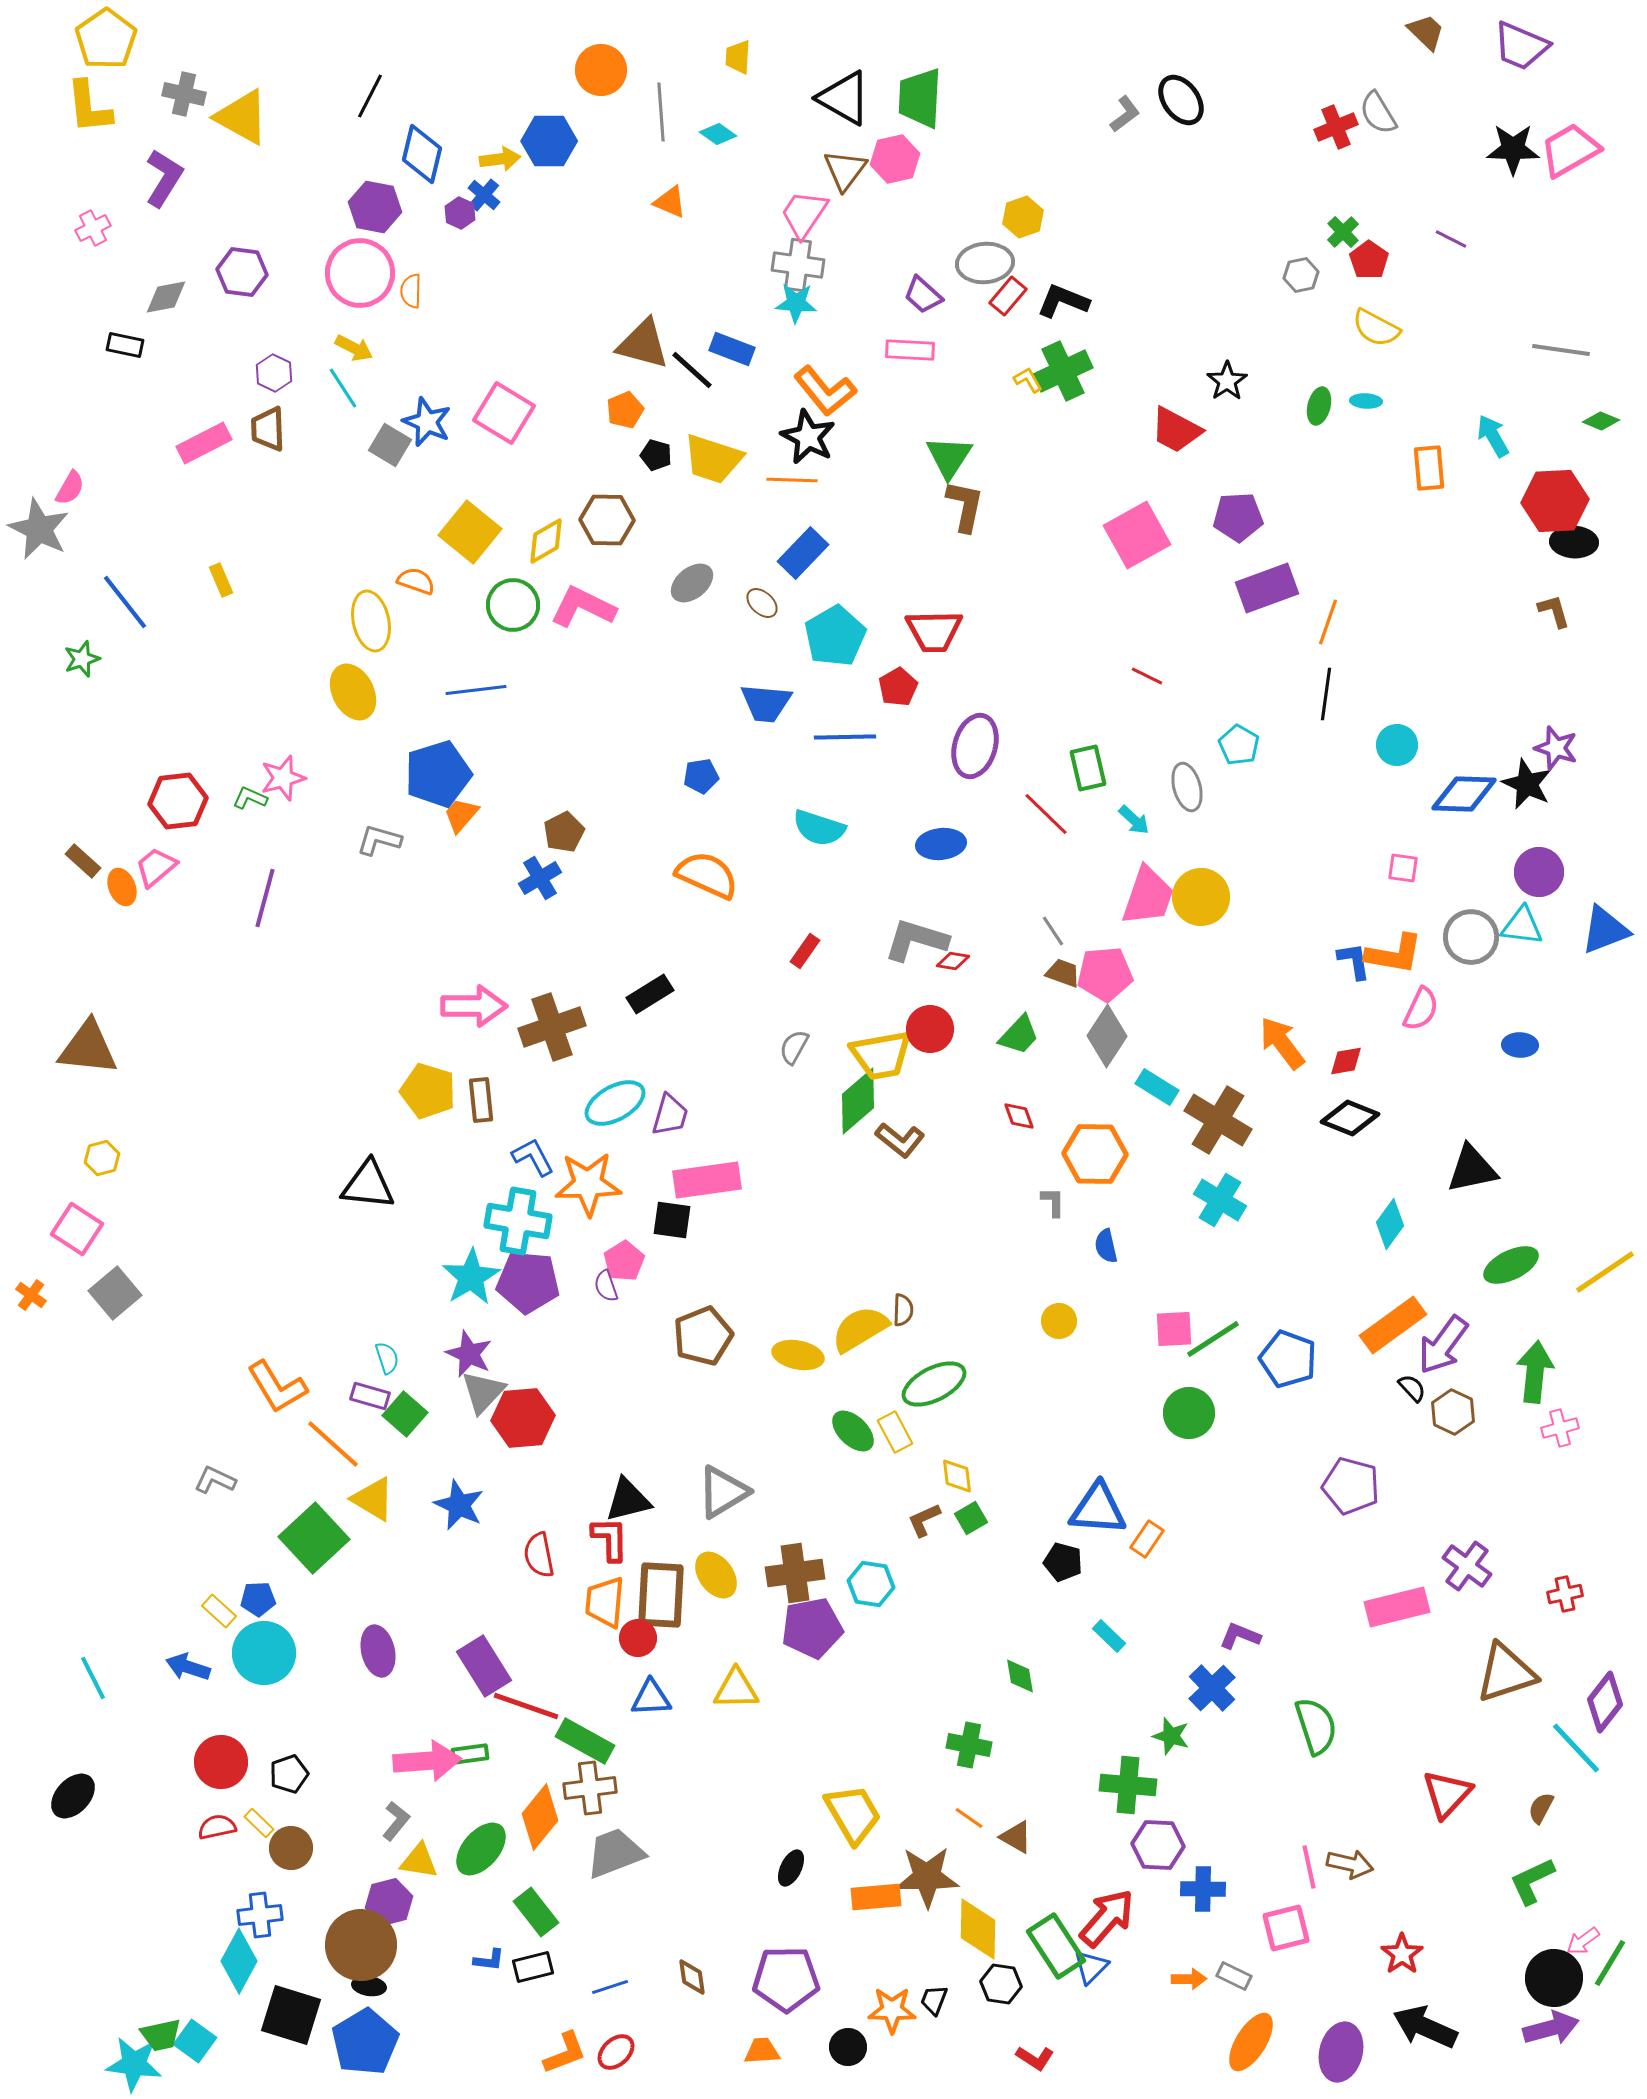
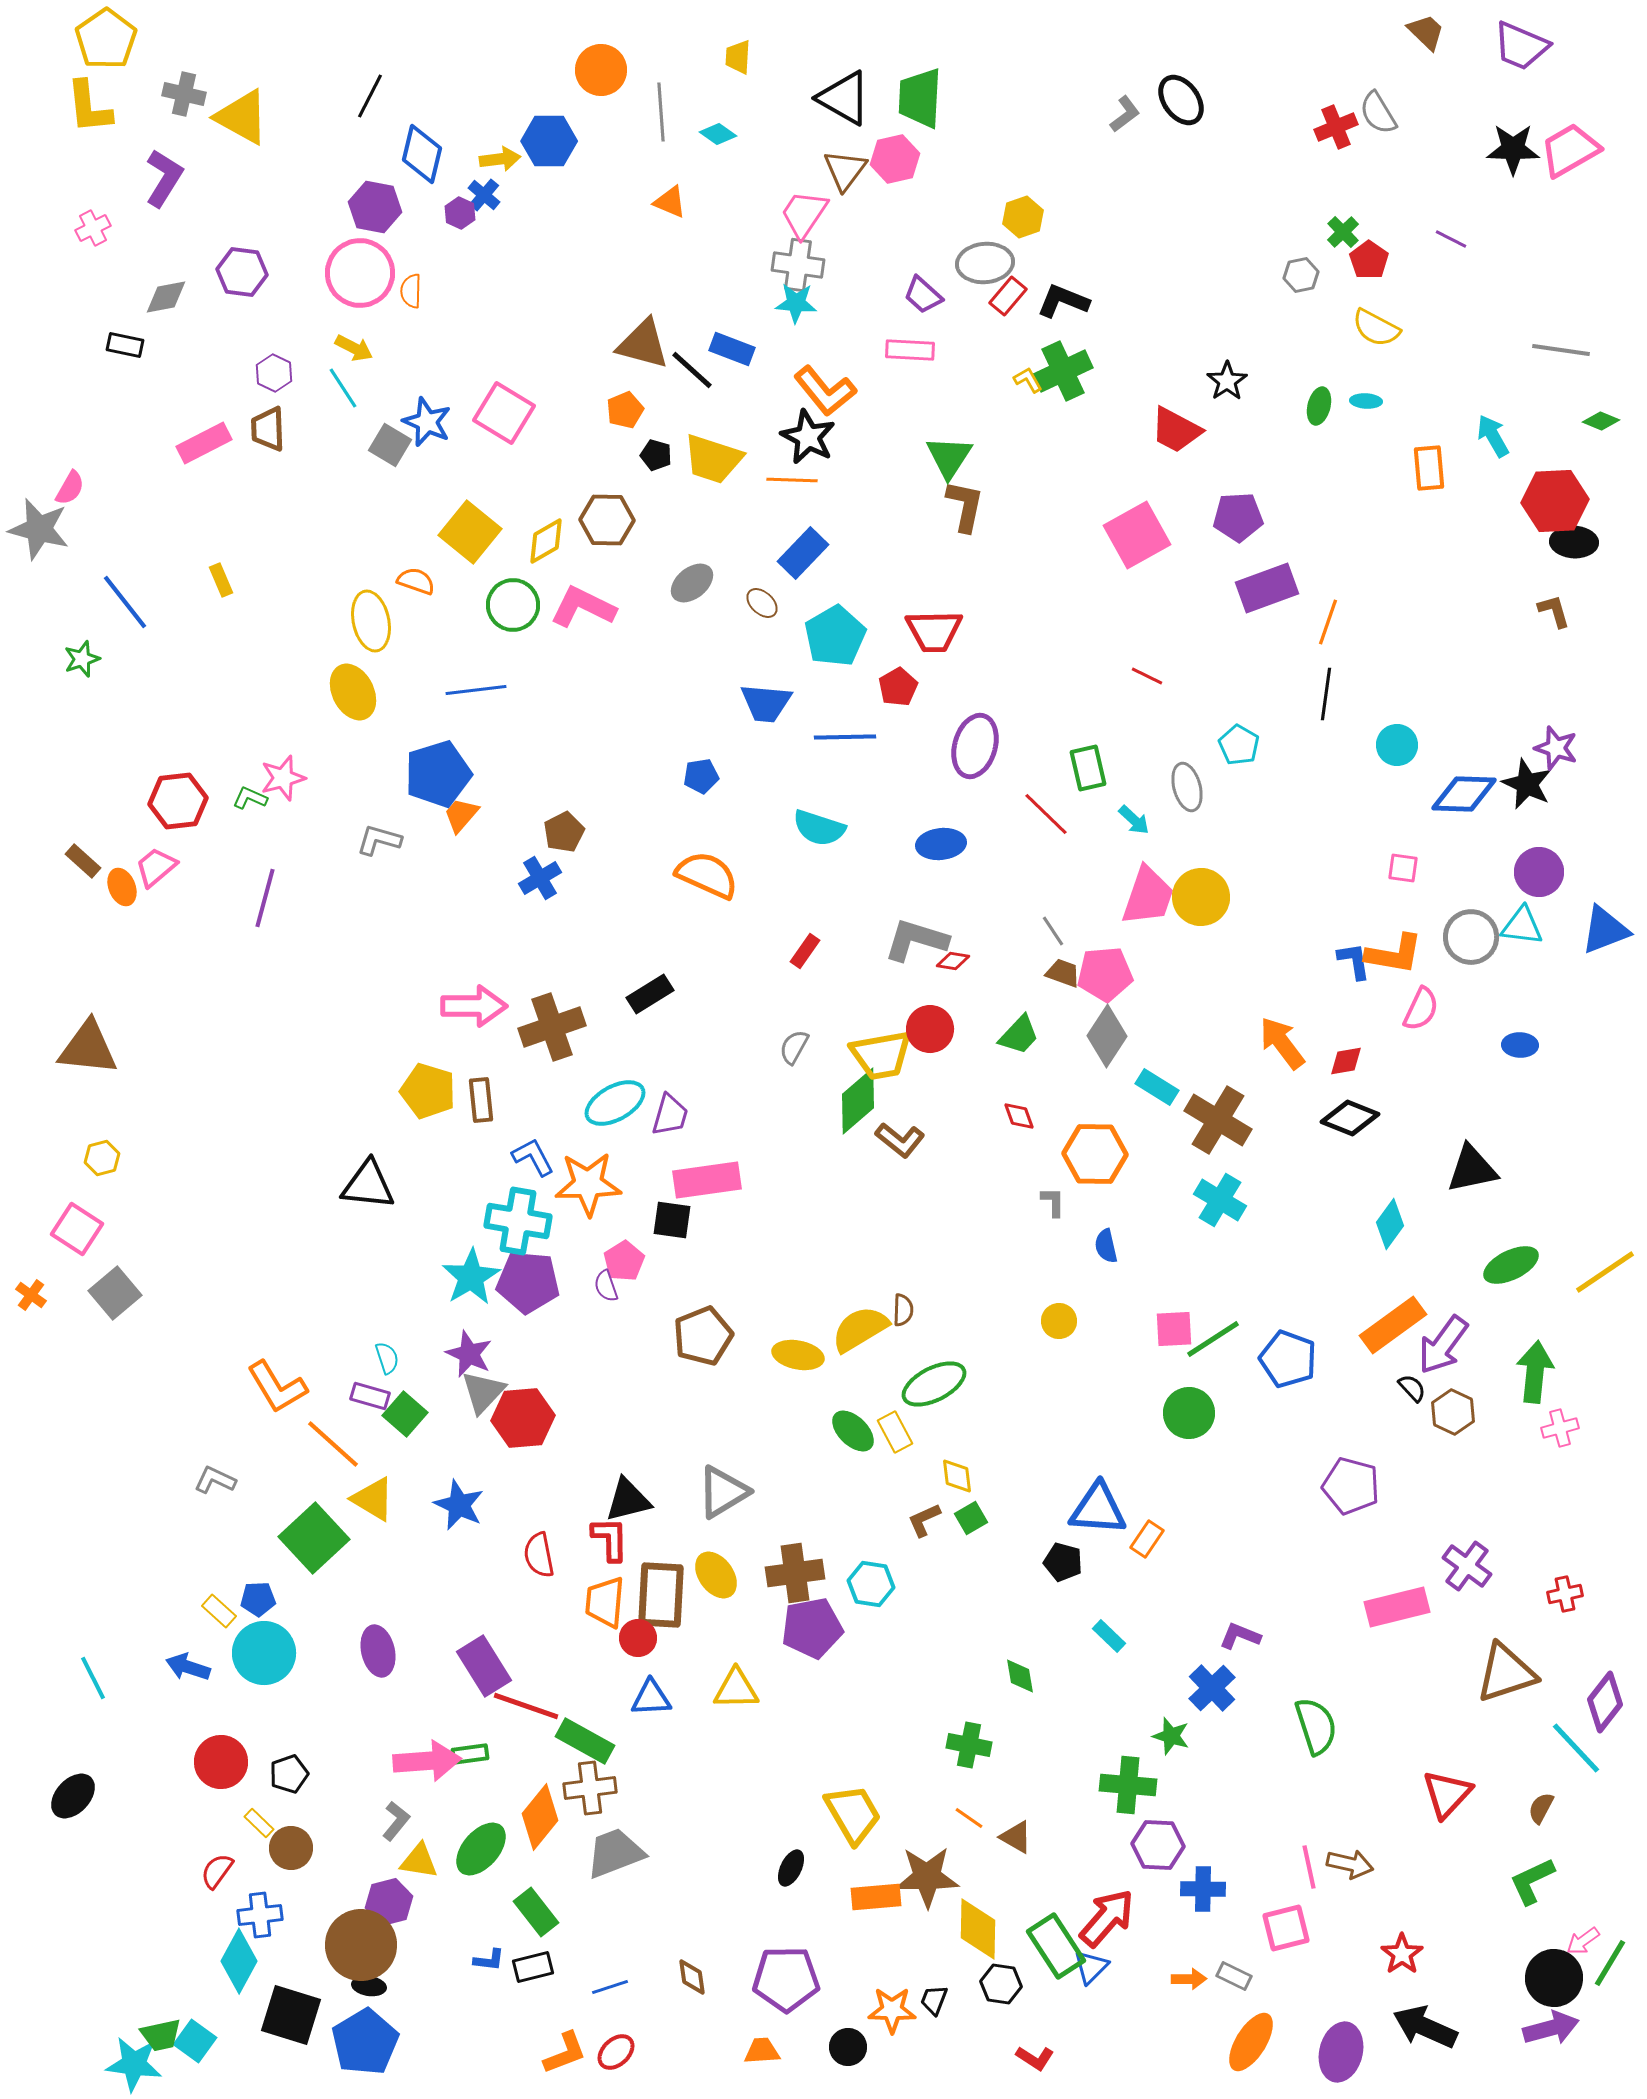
gray star at (39, 529): rotated 12 degrees counterclockwise
red semicircle at (217, 1827): moved 44 px down; rotated 42 degrees counterclockwise
